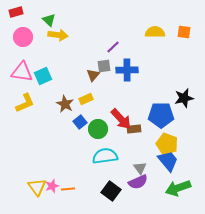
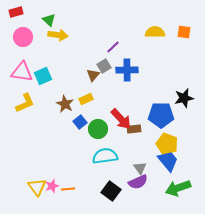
gray square: rotated 24 degrees counterclockwise
